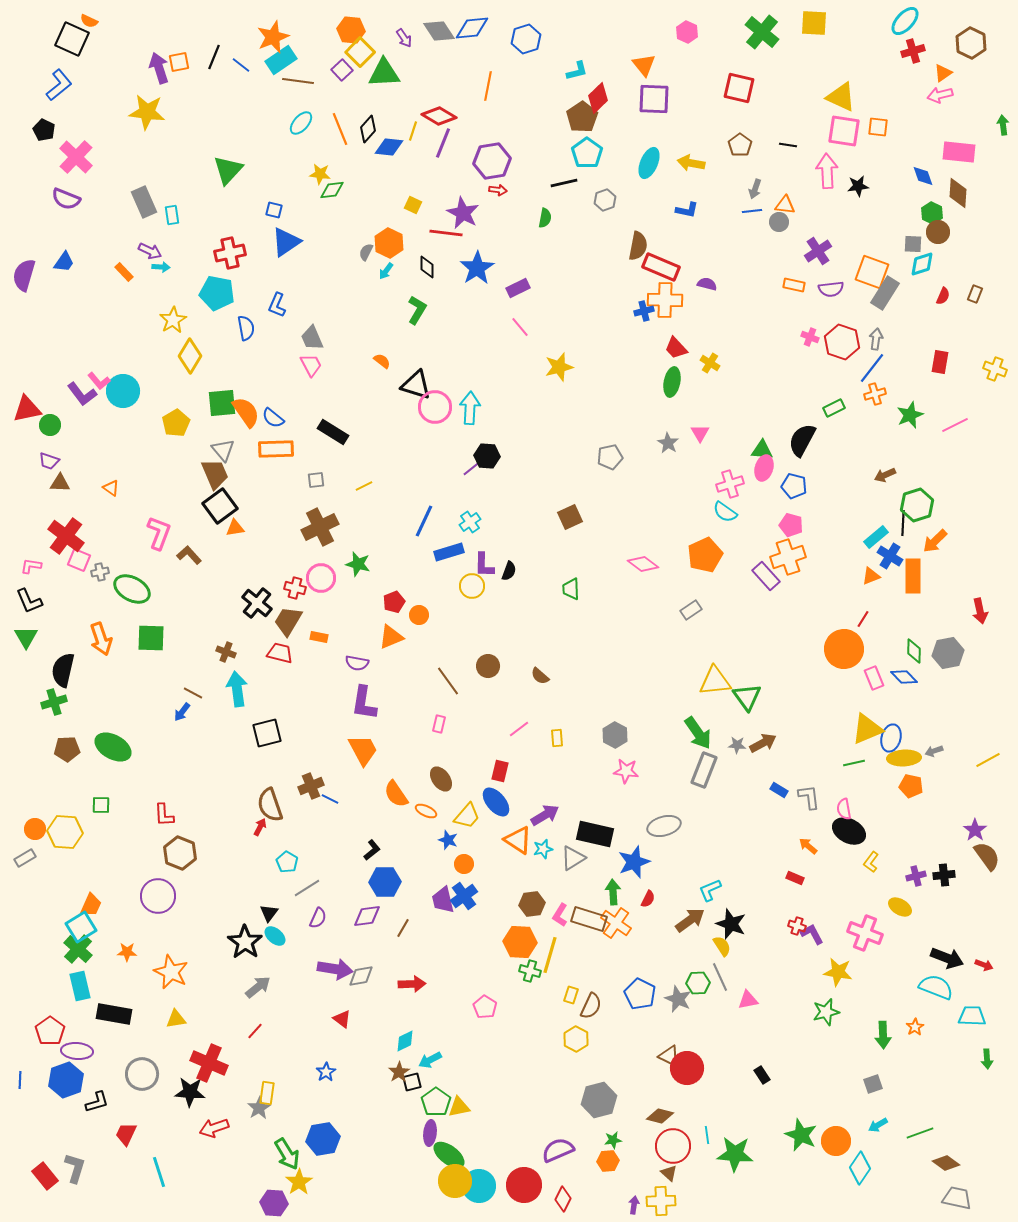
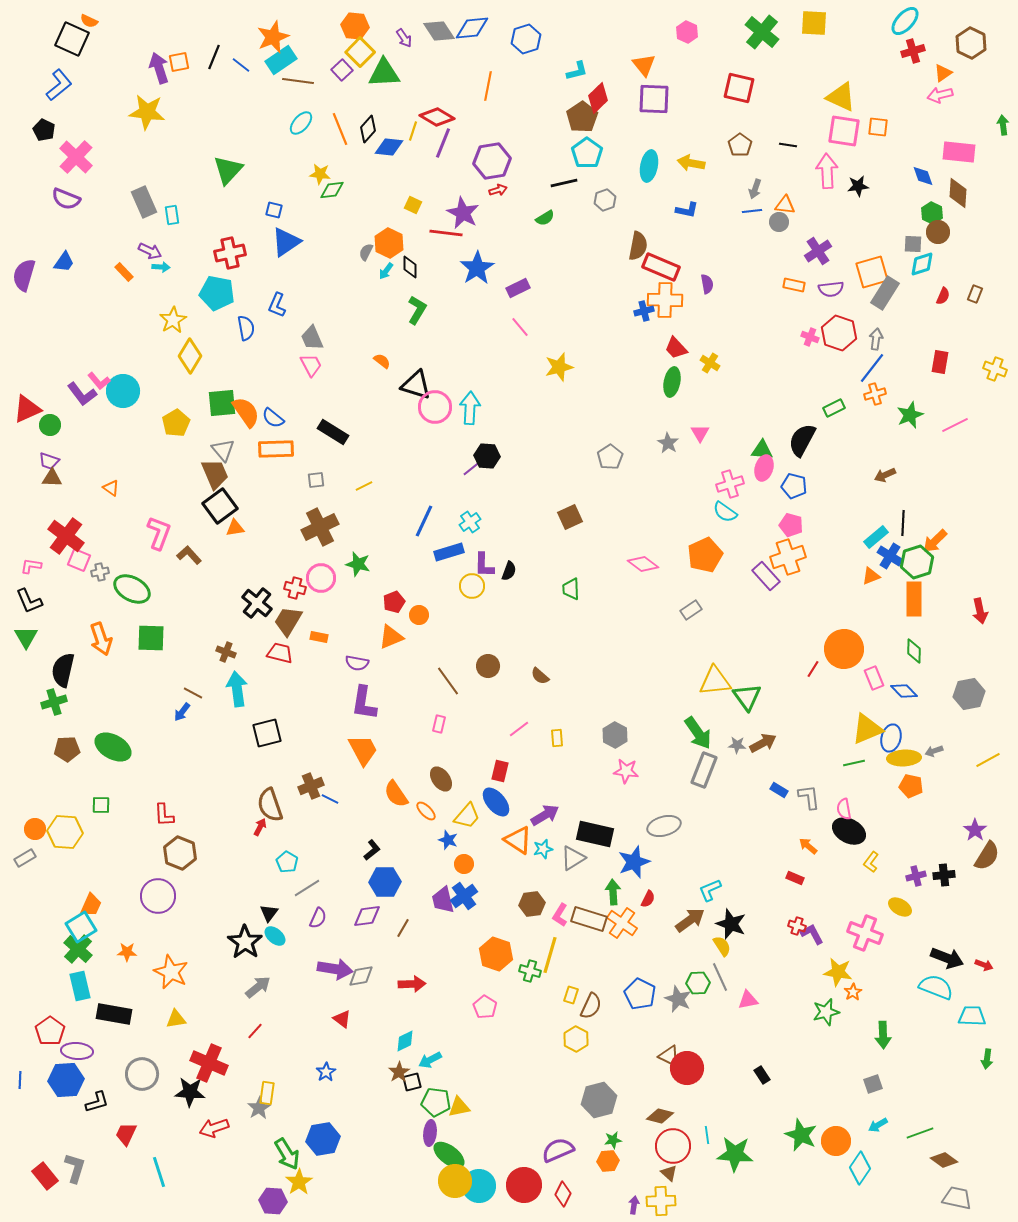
orange hexagon at (351, 30): moved 4 px right, 4 px up
red diamond at (439, 116): moved 2 px left, 1 px down
cyan ellipse at (649, 163): moved 3 px down; rotated 12 degrees counterclockwise
red arrow at (498, 190): rotated 24 degrees counterclockwise
green semicircle at (545, 218): rotated 48 degrees clockwise
black diamond at (427, 267): moved 17 px left
orange square at (872, 272): rotated 36 degrees counterclockwise
purple semicircle at (707, 284): rotated 66 degrees clockwise
red hexagon at (842, 342): moved 3 px left, 9 px up
red triangle at (27, 409): rotated 12 degrees counterclockwise
gray pentagon at (610, 457): rotated 20 degrees counterclockwise
brown triangle at (60, 483): moved 8 px left, 5 px up
green hexagon at (917, 505): moved 57 px down
orange rectangle at (913, 576): moved 1 px right, 23 px down
red line at (863, 619): moved 50 px left, 50 px down
gray hexagon at (948, 653): moved 21 px right, 41 px down
blue diamond at (904, 677): moved 14 px down
orange ellipse at (426, 811): rotated 20 degrees clockwise
brown semicircle at (987, 856): rotated 68 degrees clockwise
orange cross at (616, 923): moved 6 px right
orange hexagon at (520, 942): moved 24 px left, 12 px down; rotated 16 degrees clockwise
orange star at (915, 1027): moved 62 px left, 35 px up
green arrow at (987, 1059): rotated 12 degrees clockwise
blue hexagon at (66, 1080): rotated 16 degrees clockwise
green pentagon at (436, 1102): rotated 28 degrees counterclockwise
brown diamond at (946, 1163): moved 2 px left, 3 px up
red diamond at (563, 1199): moved 5 px up
purple hexagon at (274, 1203): moved 1 px left, 2 px up
